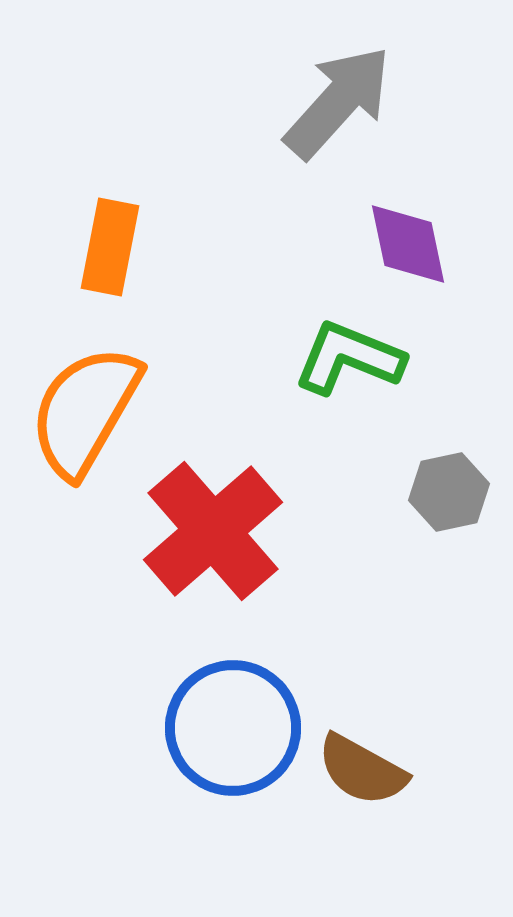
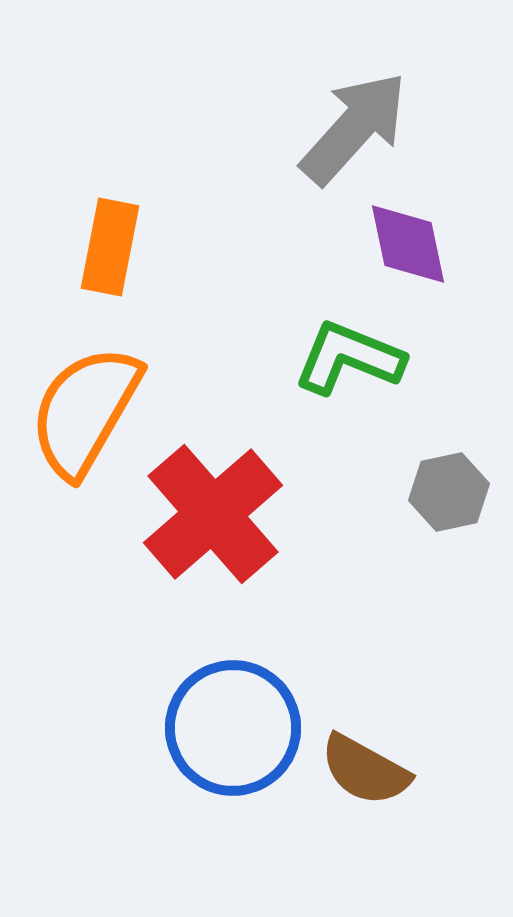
gray arrow: moved 16 px right, 26 px down
red cross: moved 17 px up
brown semicircle: moved 3 px right
